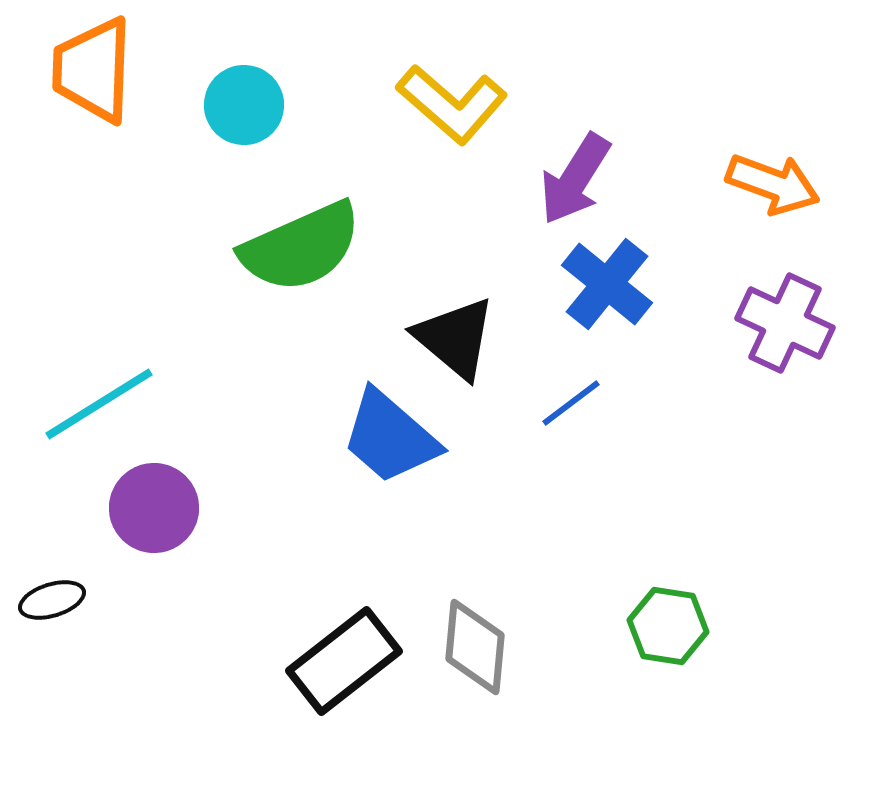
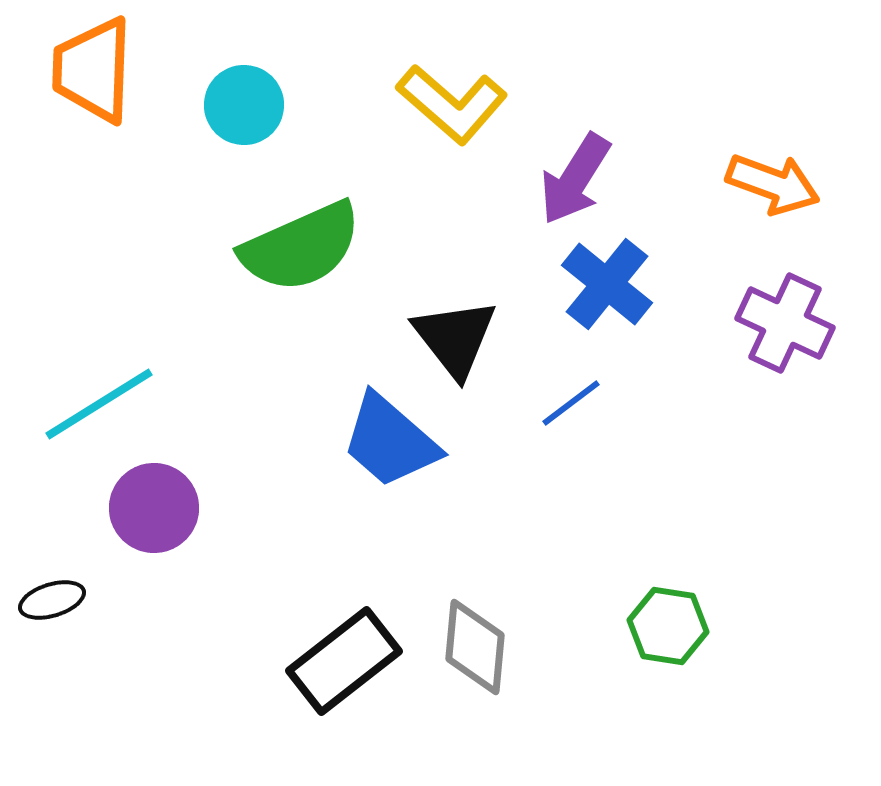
black triangle: rotated 12 degrees clockwise
blue trapezoid: moved 4 px down
